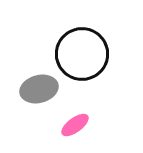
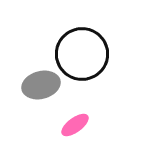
gray ellipse: moved 2 px right, 4 px up
